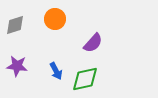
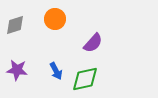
purple star: moved 4 px down
